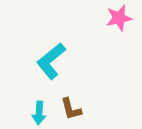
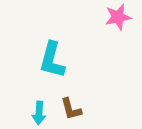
pink star: moved 1 px left, 1 px up
cyan L-shape: moved 1 px right, 1 px up; rotated 36 degrees counterclockwise
